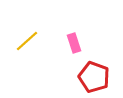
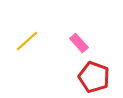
pink rectangle: moved 5 px right; rotated 24 degrees counterclockwise
